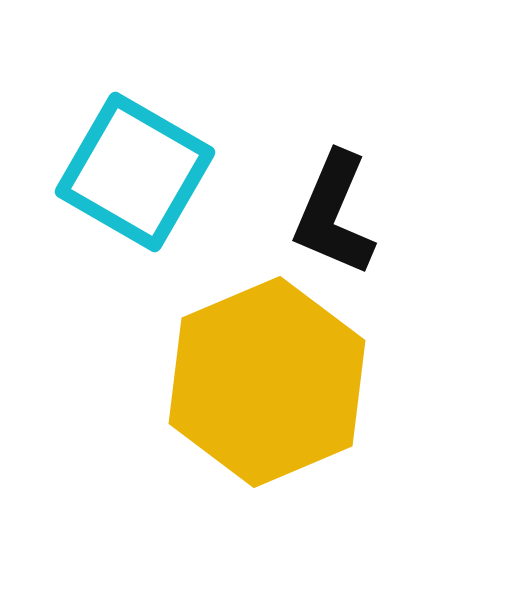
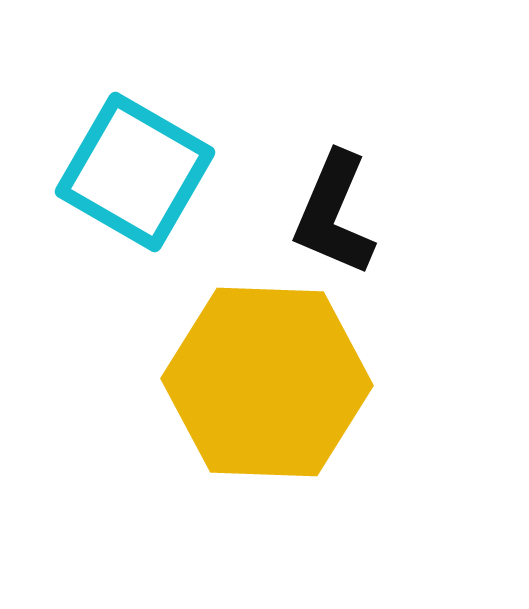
yellow hexagon: rotated 25 degrees clockwise
